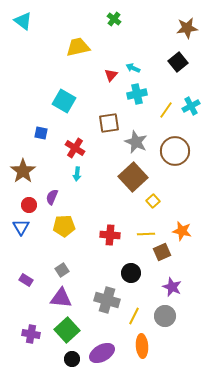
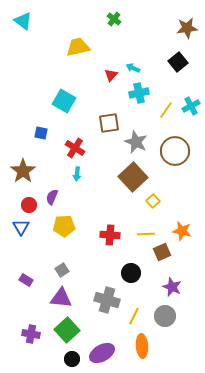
cyan cross at (137, 94): moved 2 px right, 1 px up
